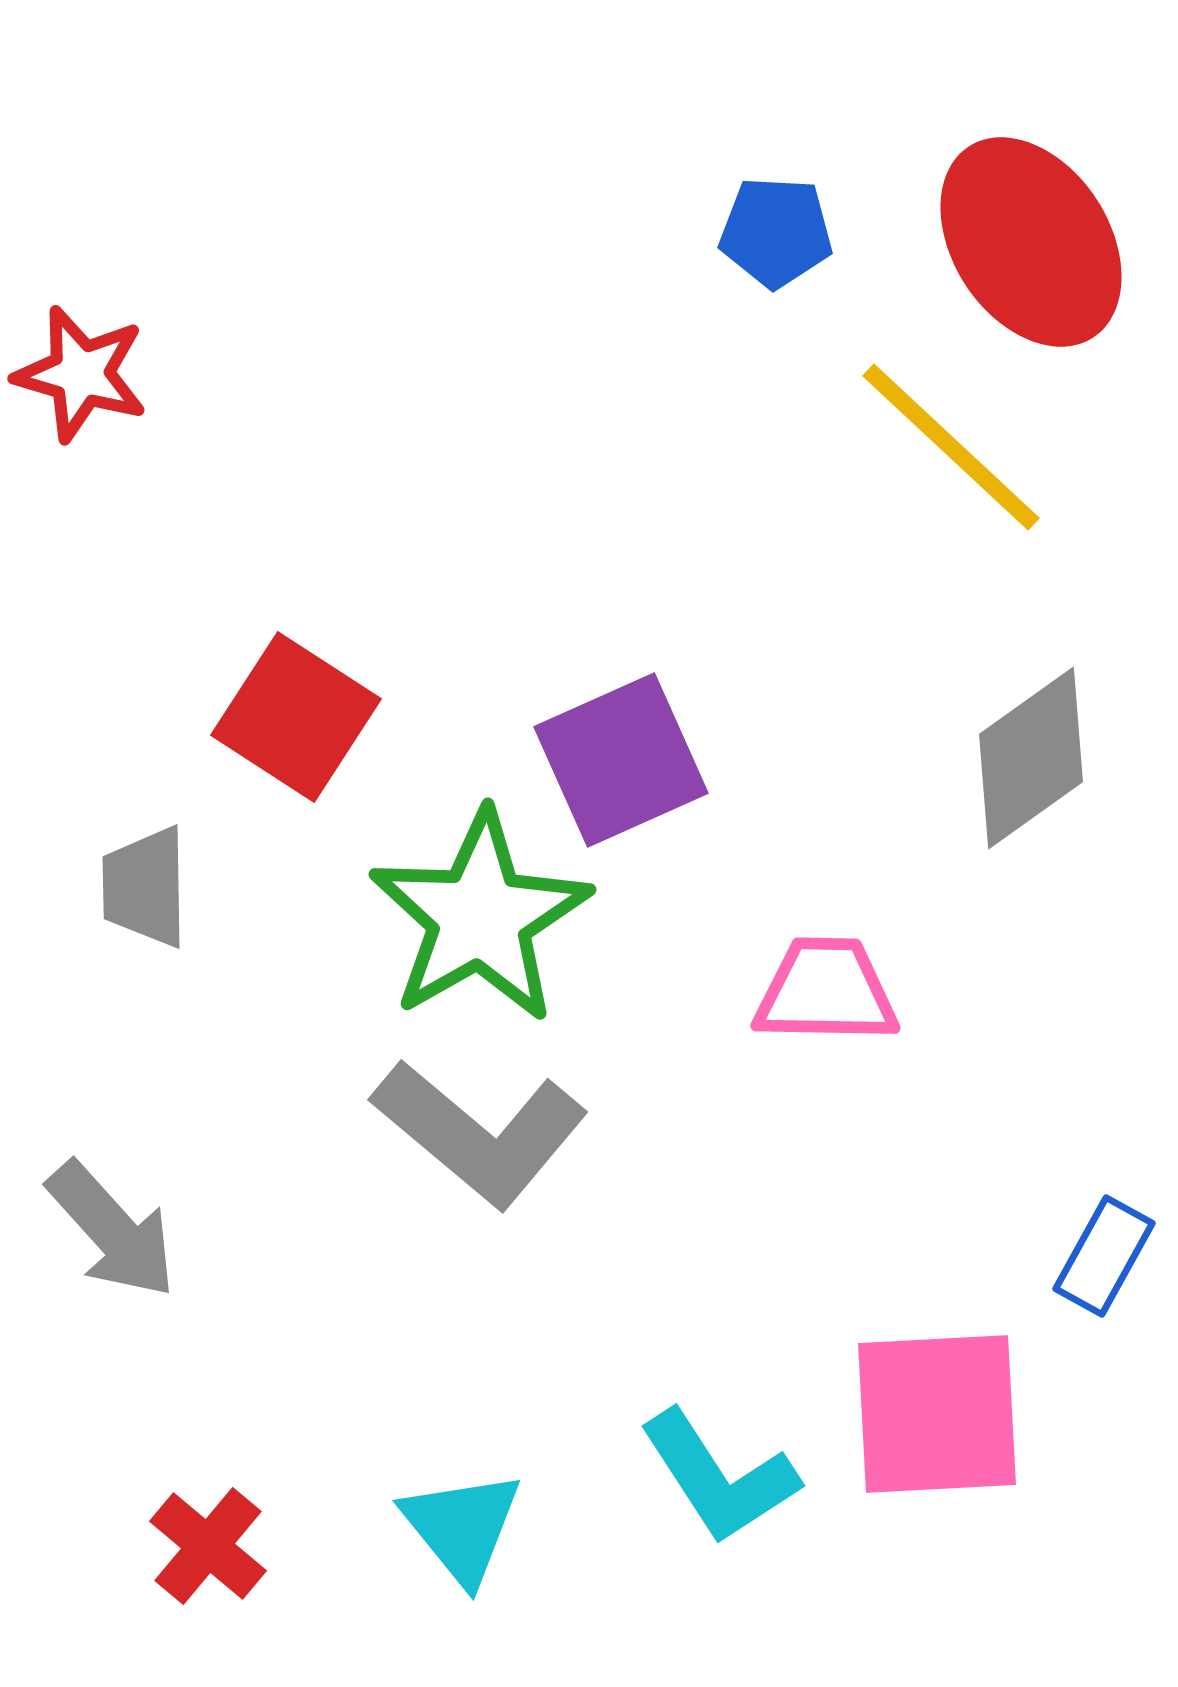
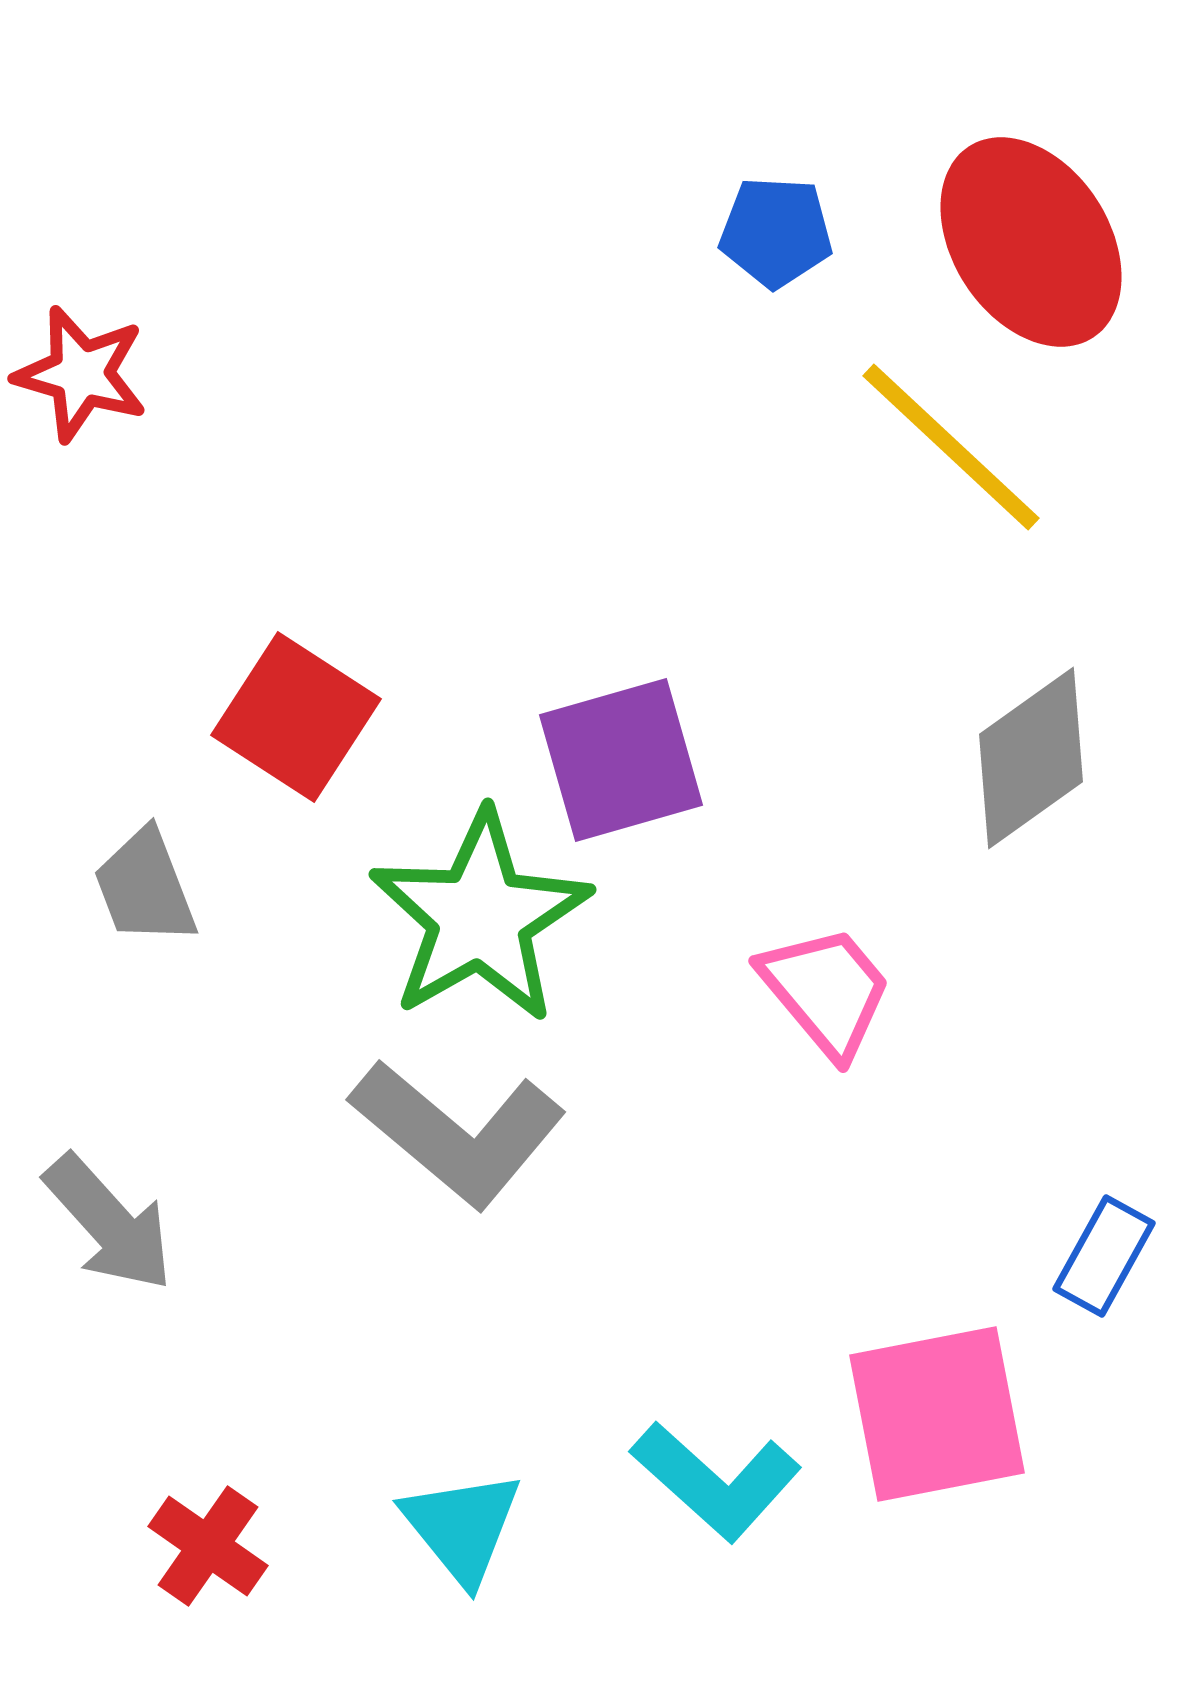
purple square: rotated 8 degrees clockwise
gray trapezoid: rotated 20 degrees counterclockwise
pink trapezoid: rotated 49 degrees clockwise
gray L-shape: moved 22 px left
gray arrow: moved 3 px left, 7 px up
pink square: rotated 8 degrees counterclockwise
cyan L-shape: moved 3 px left, 4 px down; rotated 15 degrees counterclockwise
red cross: rotated 5 degrees counterclockwise
